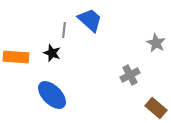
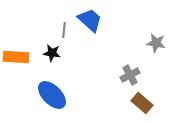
gray star: rotated 18 degrees counterclockwise
black star: rotated 12 degrees counterclockwise
brown rectangle: moved 14 px left, 5 px up
